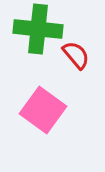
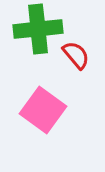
green cross: rotated 12 degrees counterclockwise
